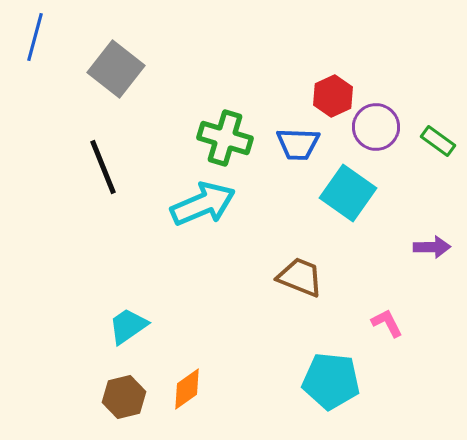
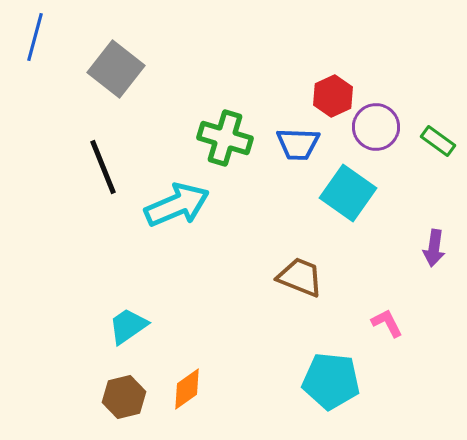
cyan arrow: moved 26 px left, 1 px down
purple arrow: moved 2 px right, 1 px down; rotated 99 degrees clockwise
